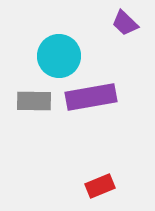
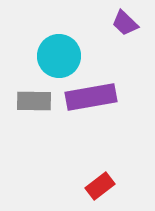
red rectangle: rotated 16 degrees counterclockwise
